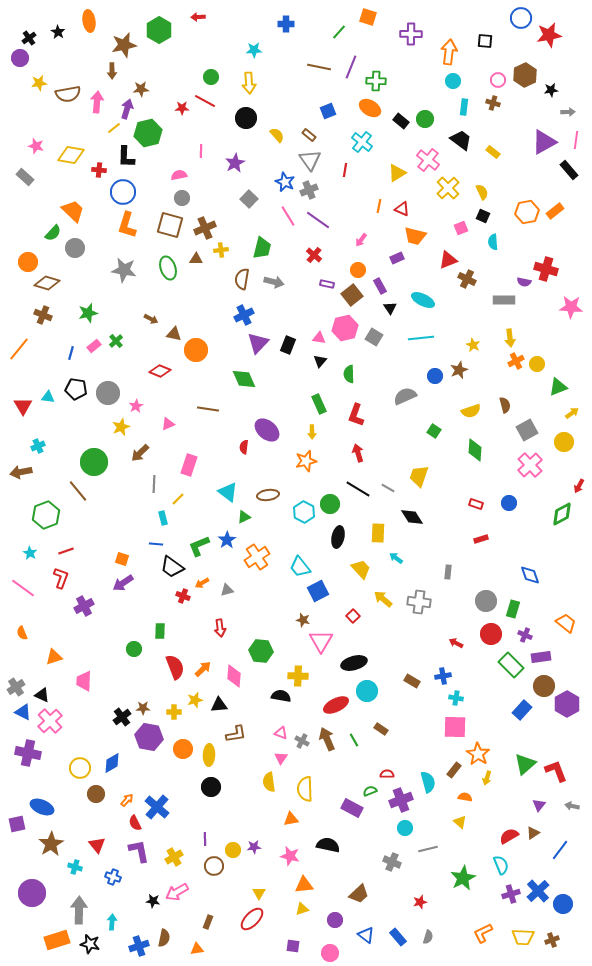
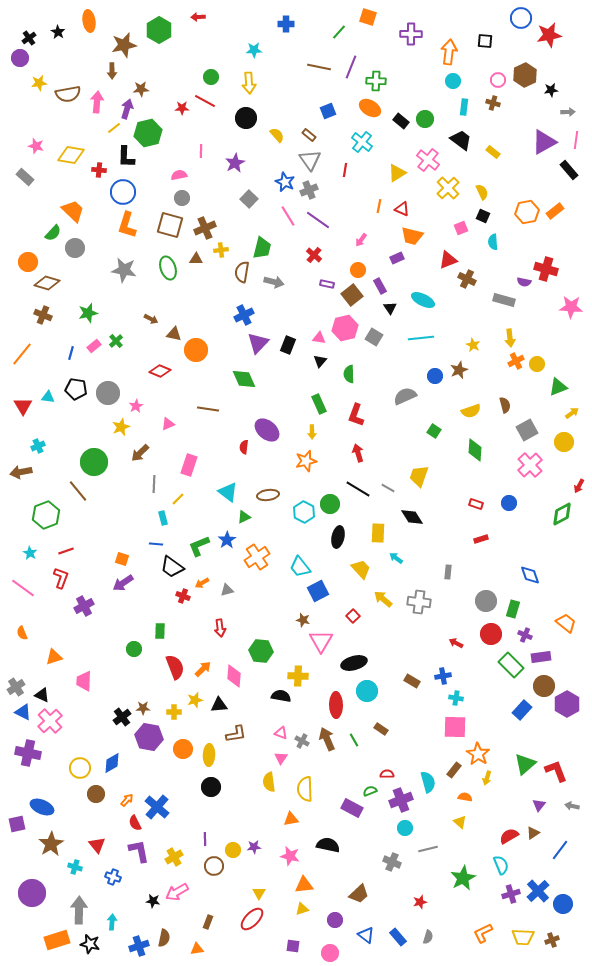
orange trapezoid at (415, 236): moved 3 px left
brown semicircle at (242, 279): moved 7 px up
gray rectangle at (504, 300): rotated 15 degrees clockwise
orange line at (19, 349): moved 3 px right, 5 px down
red ellipse at (336, 705): rotated 65 degrees counterclockwise
